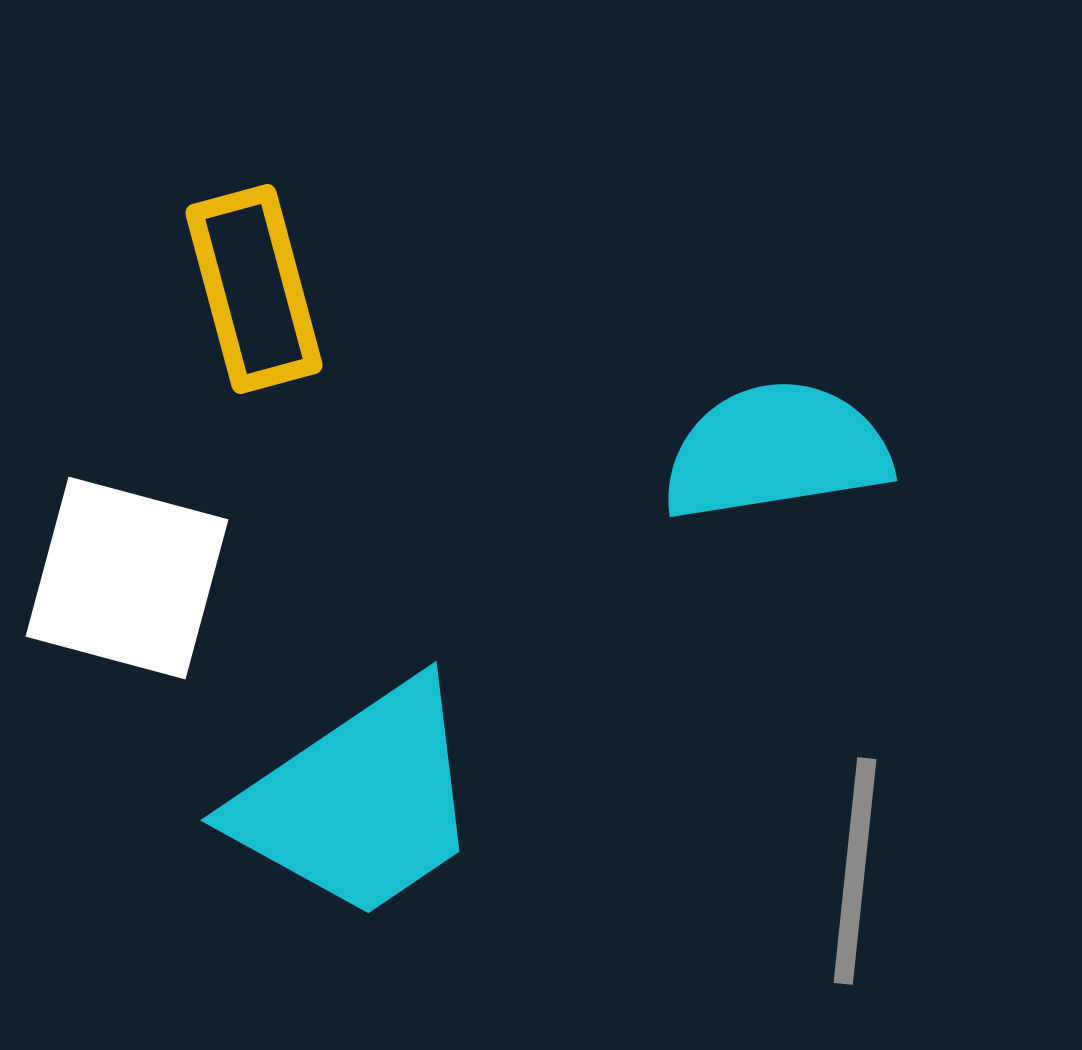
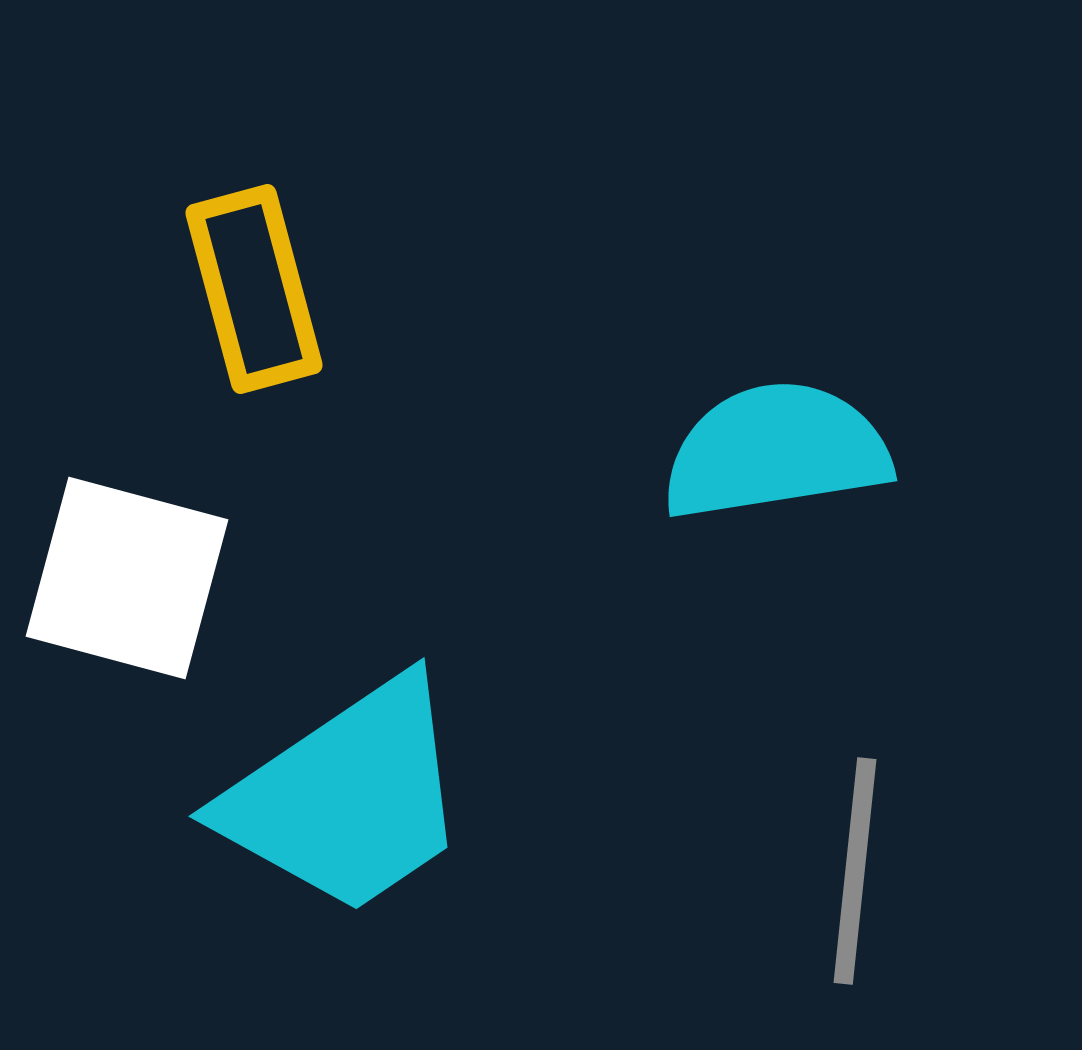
cyan trapezoid: moved 12 px left, 4 px up
